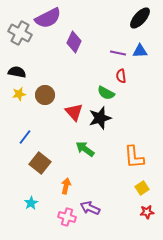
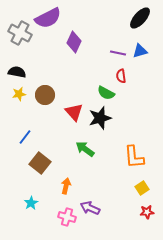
blue triangle: rotated 14 degrees counterclockwise
